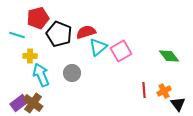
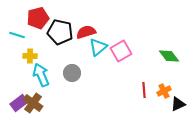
black pentagon: moved 1 px right, 2 px up; rotated 10 degrees counterclockwise
black triangle: rotated 42 degrees clockwise
